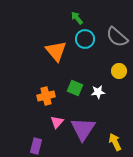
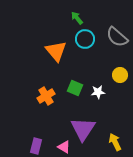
yellow circle: moved 1 px right, 4 px down
orange cross: rotated 18 degrees counterclockwise
pink triangle: moved 7 px right, 25 px down; rotated 40 degrees counterclockwise
